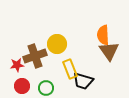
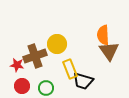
red star: rotated 16 degrees clockwise
